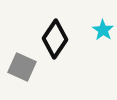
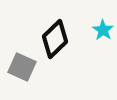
black diamond: rotated 12 degrees clockwise
